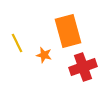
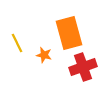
orange rectangle: moved 1 px right, 2 px down
